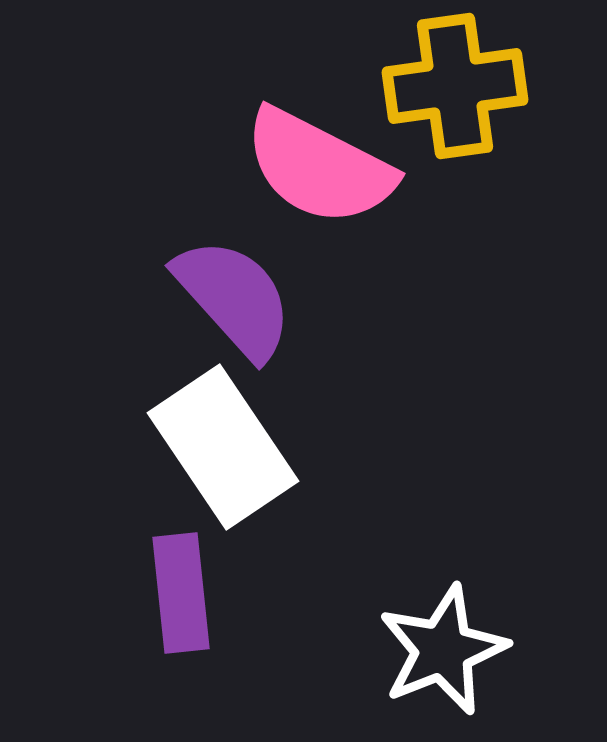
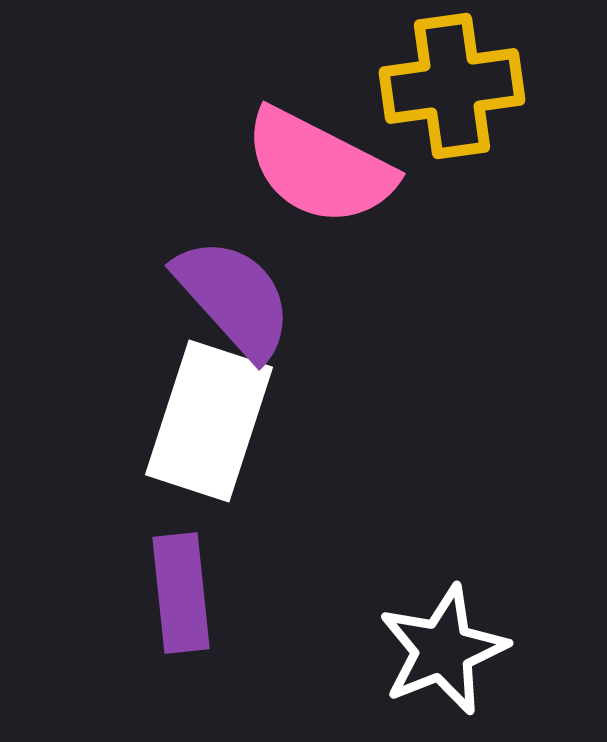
yellow cross: moved 3 px left
white rectangle: moved 14 px left, 26 px up; rotated 52 degrees clockwise
